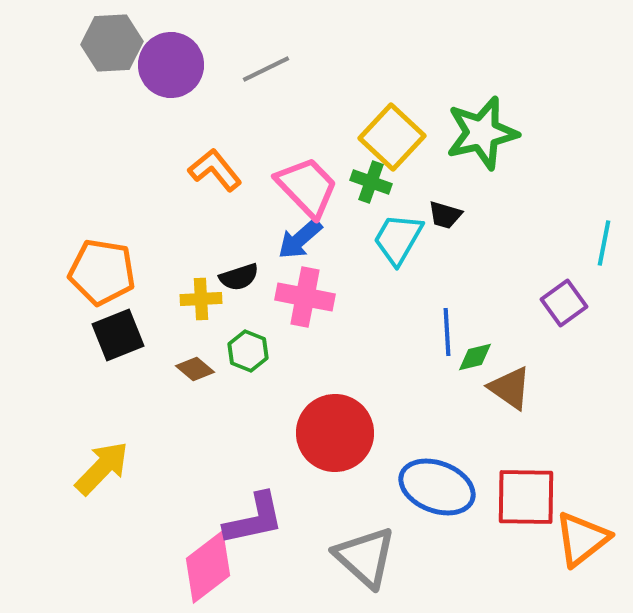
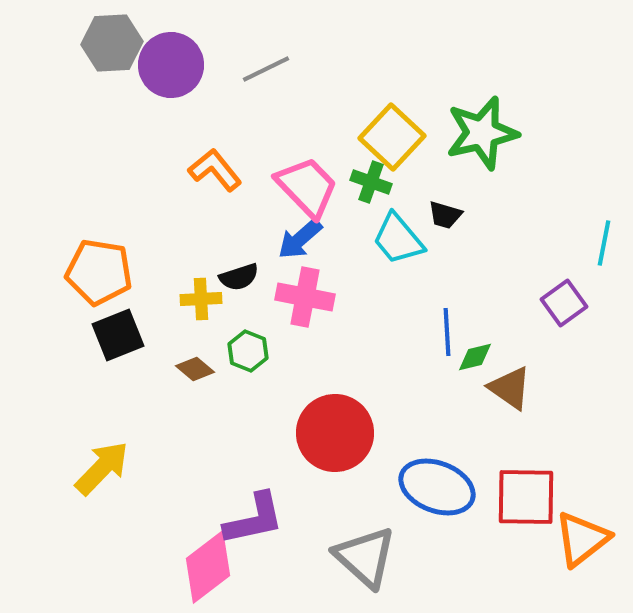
cyan trapezoid: rotated 70 degrees counterclockwise
orange pentagon: moved 3 px left
